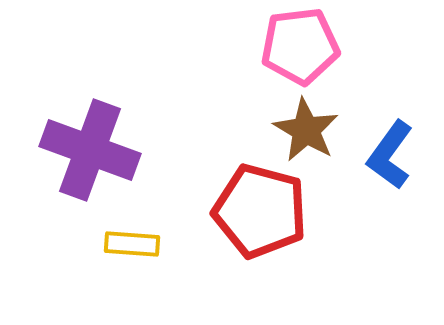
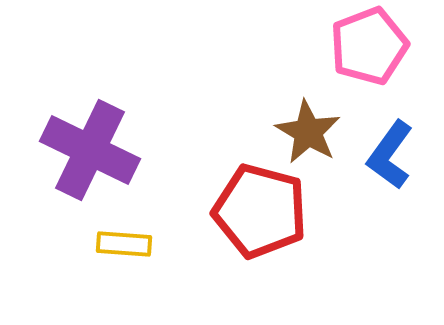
pink pentagon: moved 69 px right; rotated 14 degrees counterclockwise
brown star: moved 2 px right, 2 px down
purple cross: rotated 6 degrees clockwise
yellow rectangle: moved 8 px left
